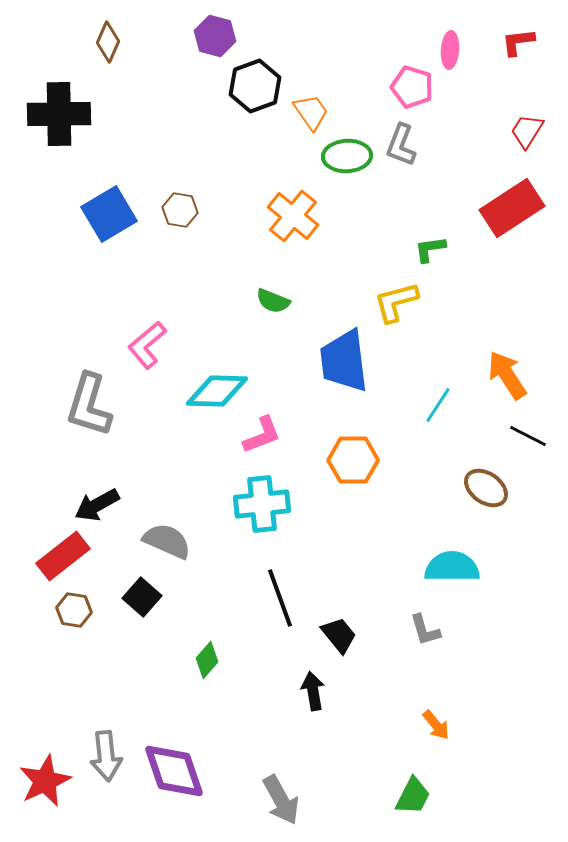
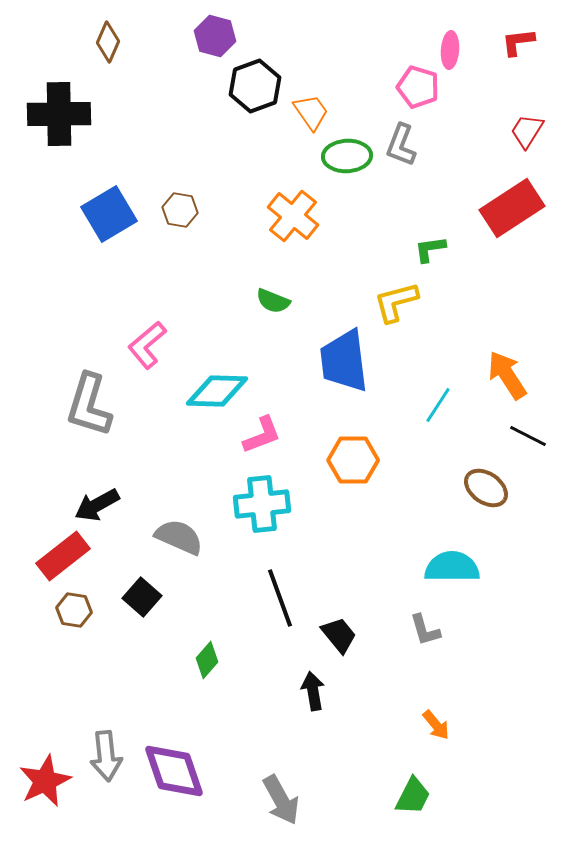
pink pentagon at (412, 87): moved 6 px right
gray semicircle at (167, 541): moved 12 px right, 4 px up
